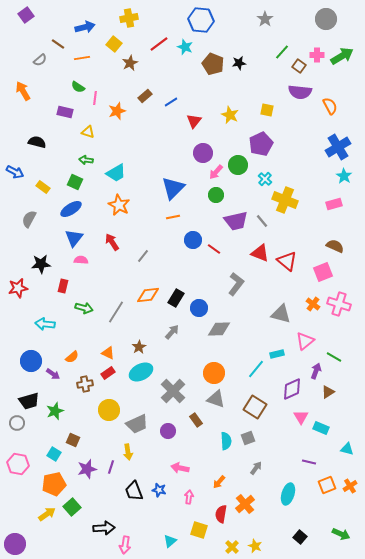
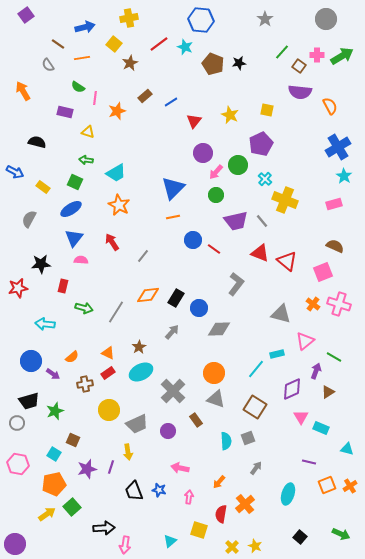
gray semicircle at (40, 60): moved 8 px right, 5 px down; rotated 96 degrees clockwise
